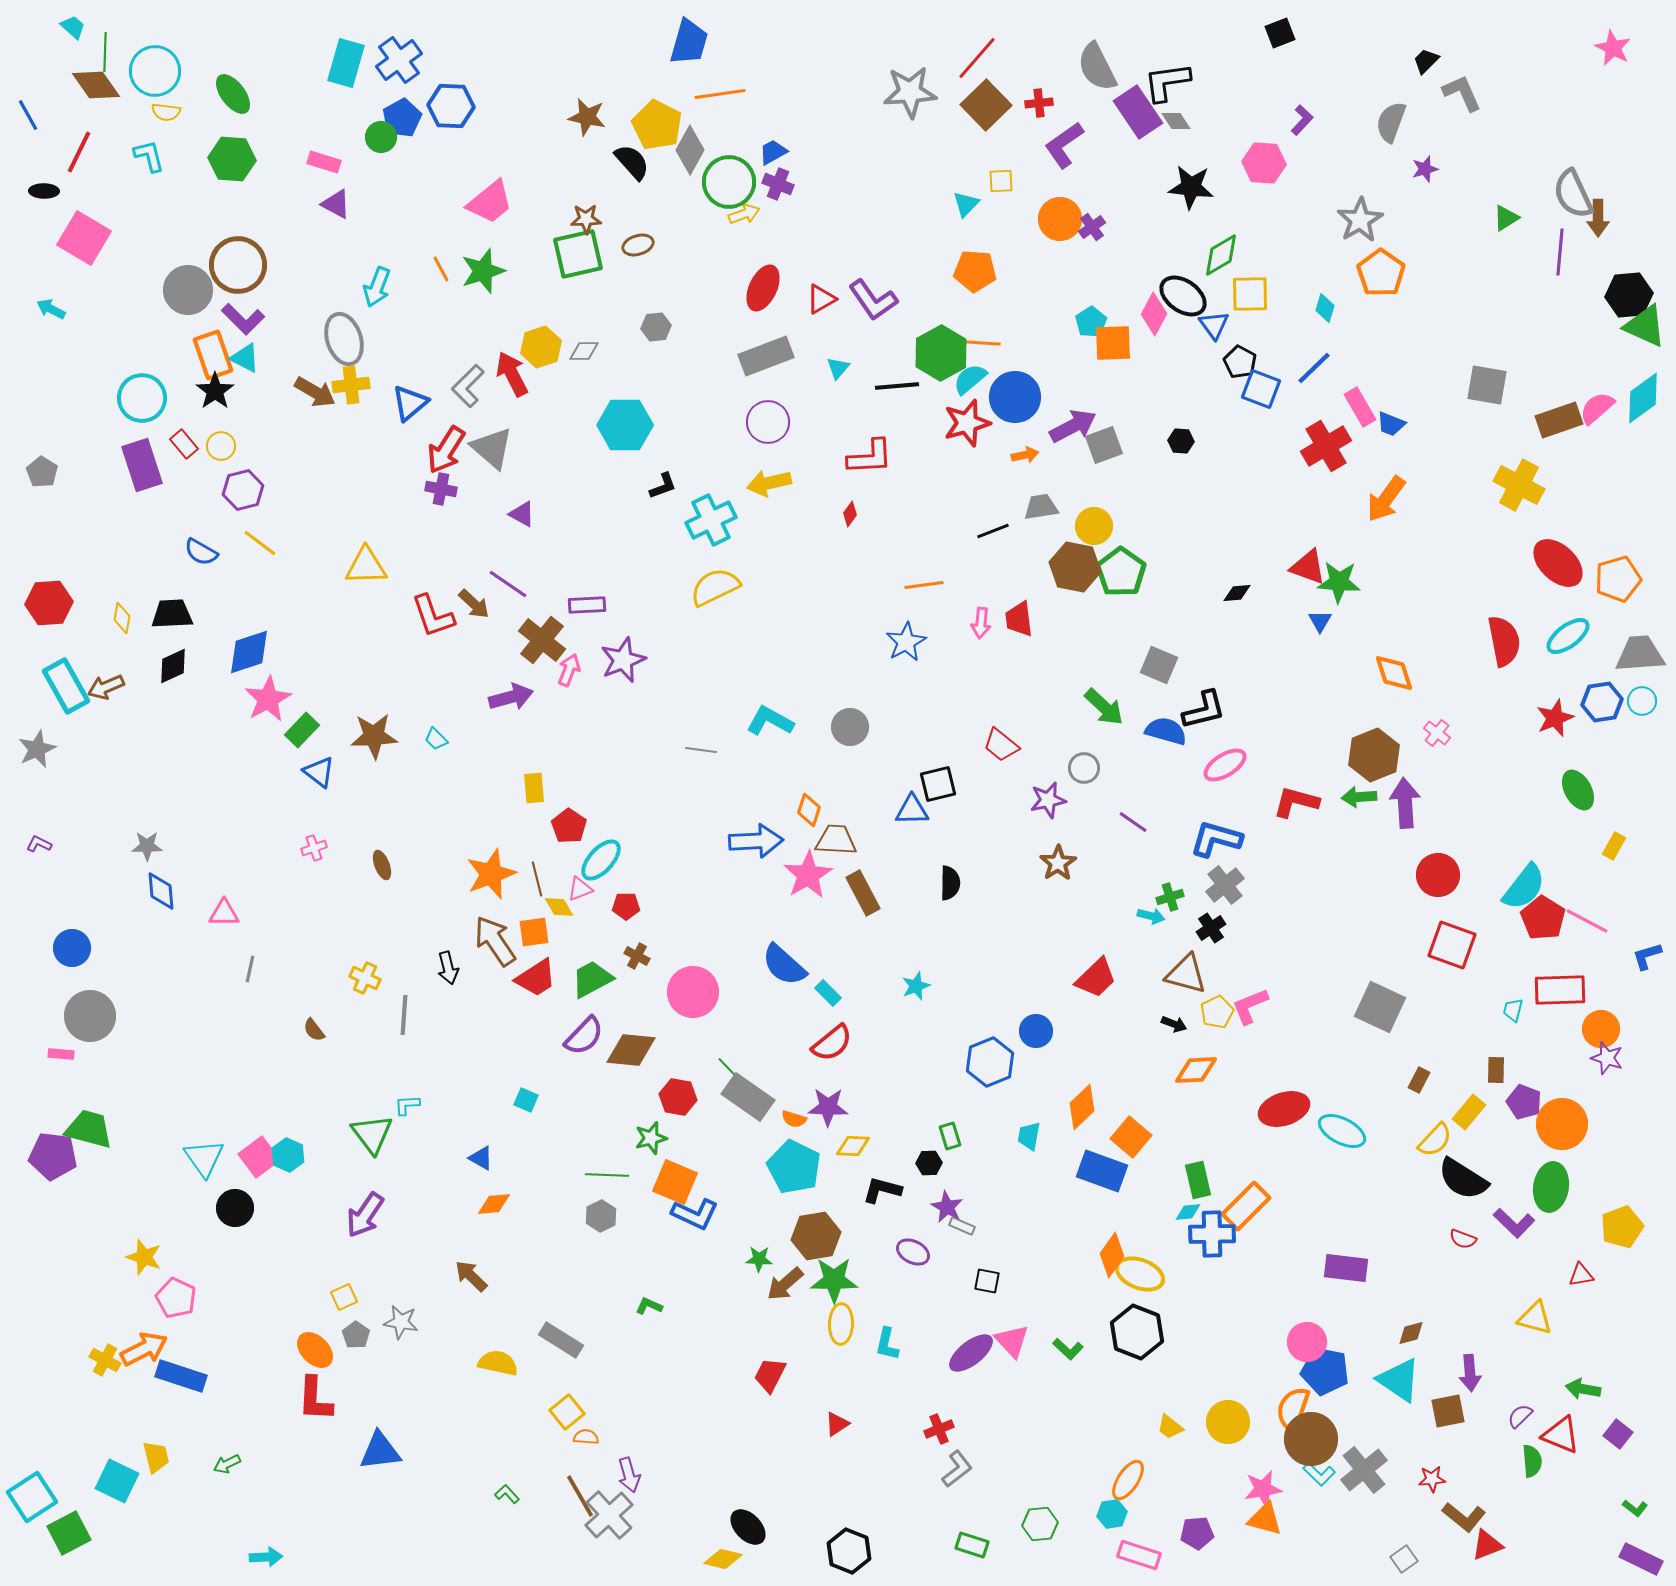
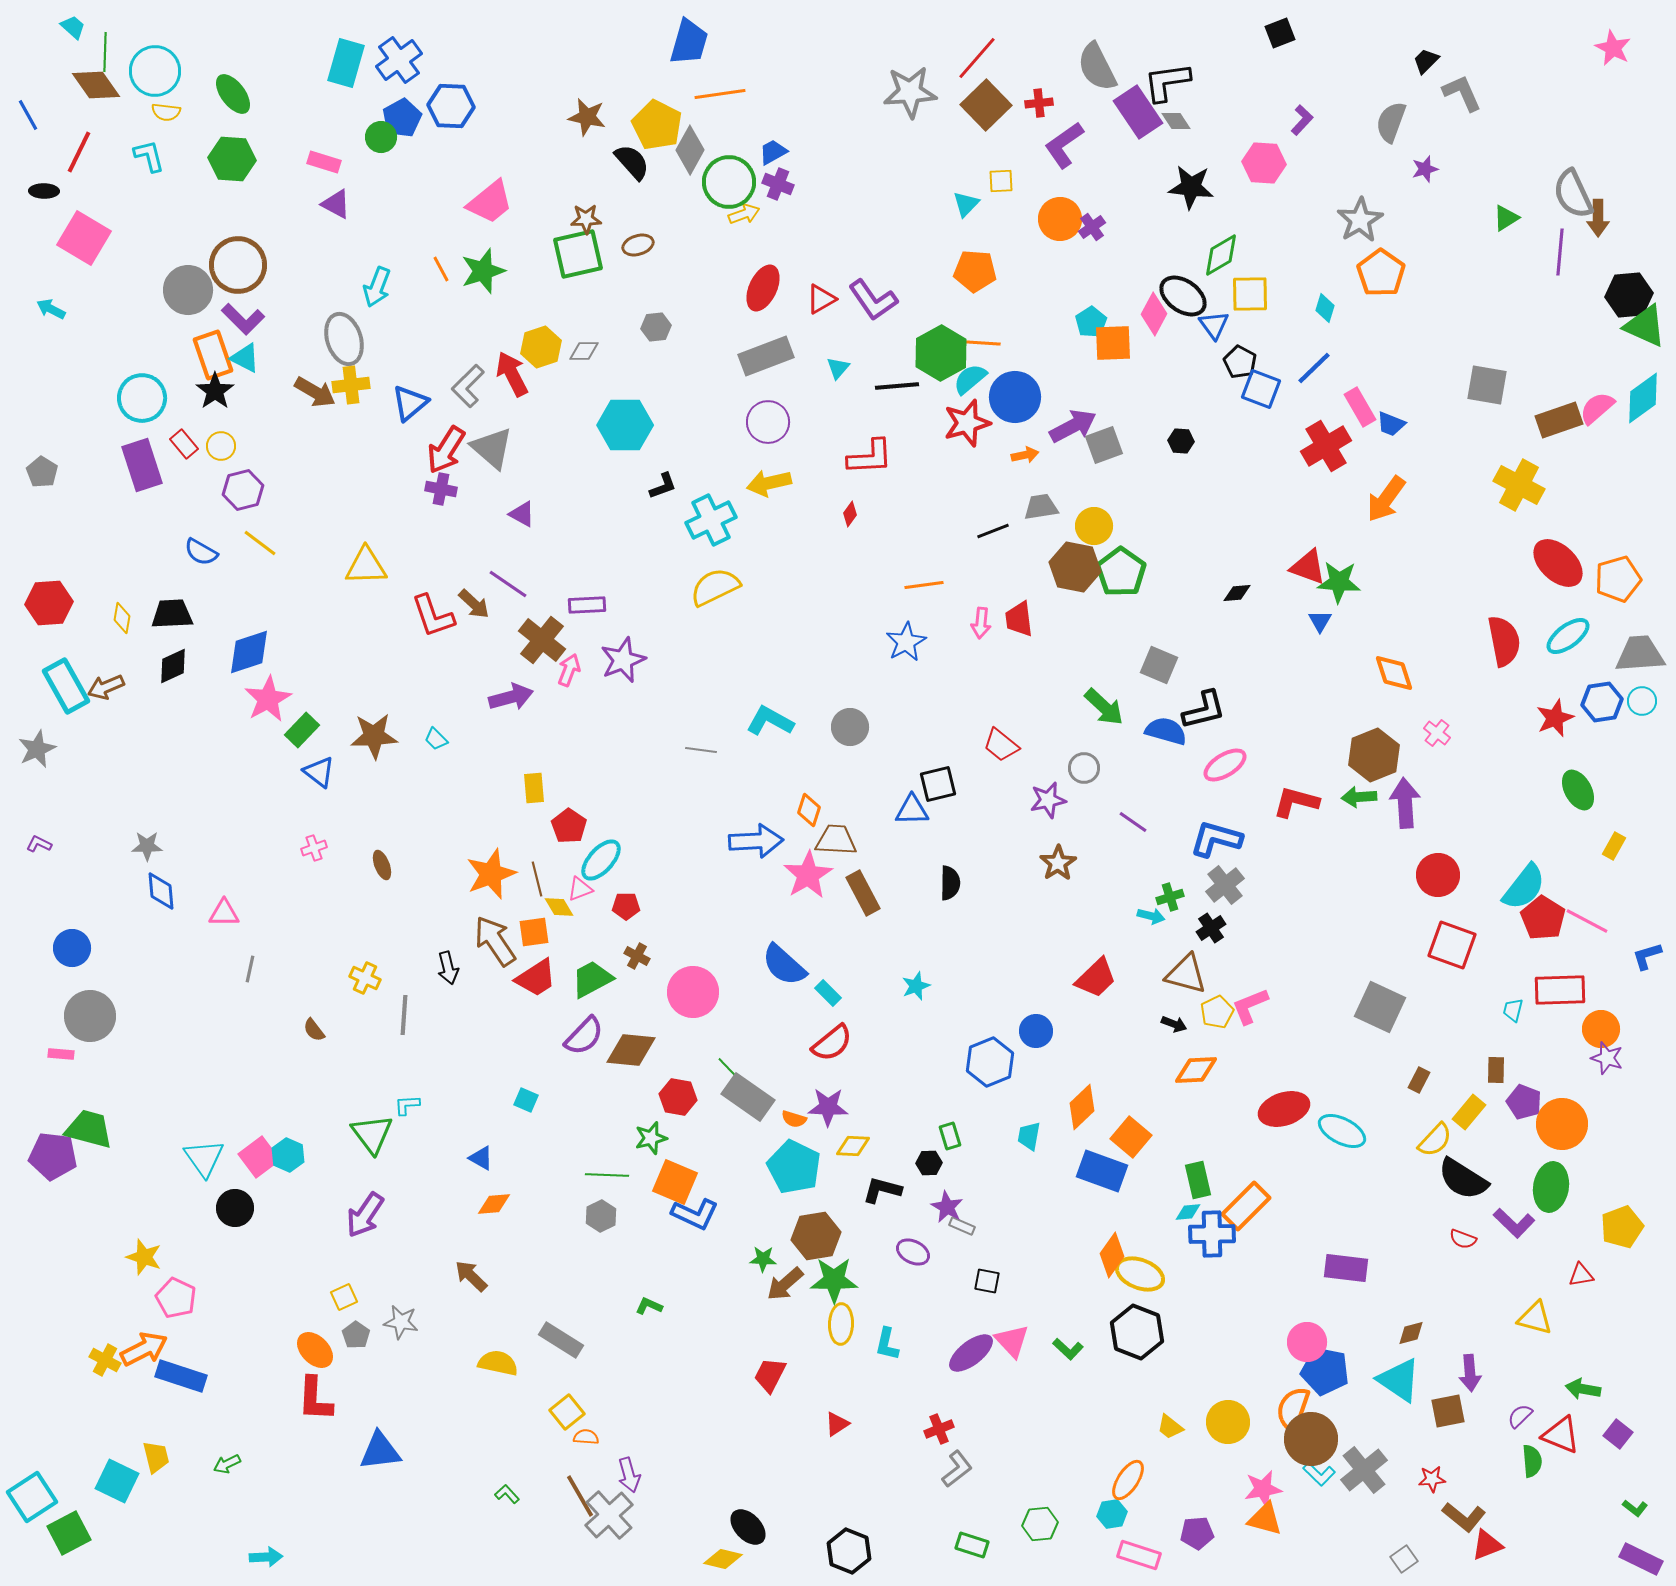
green star at (759, 1259): moved 4 px right
